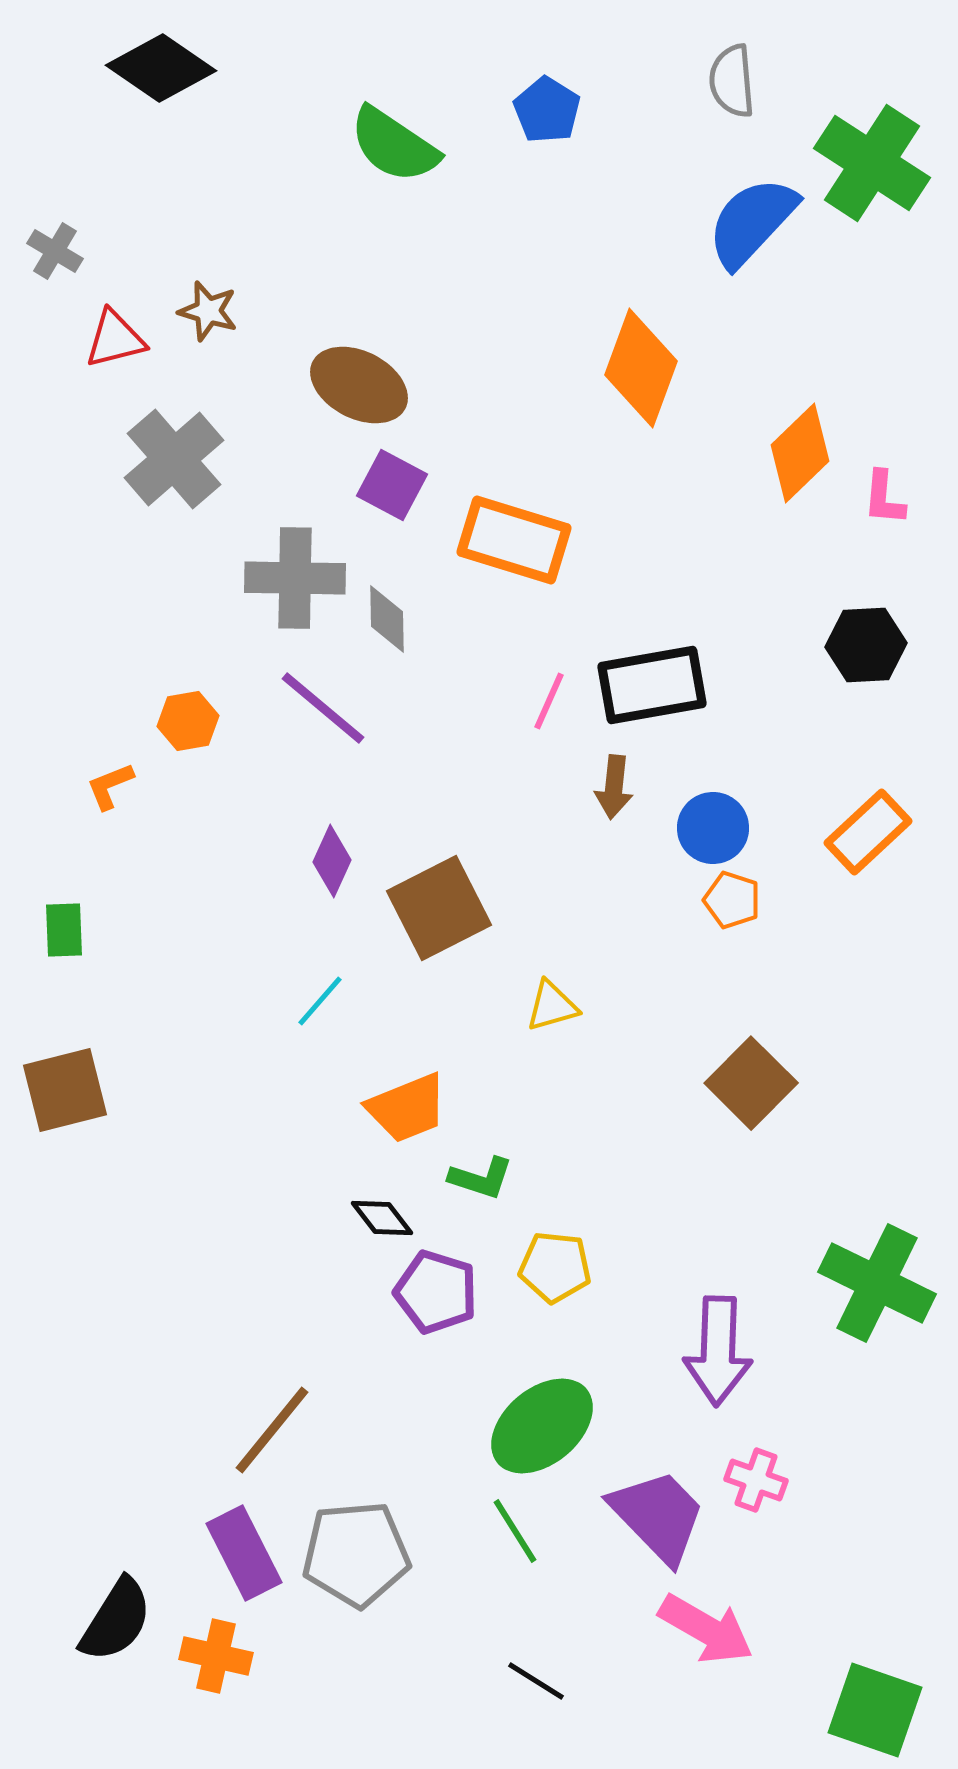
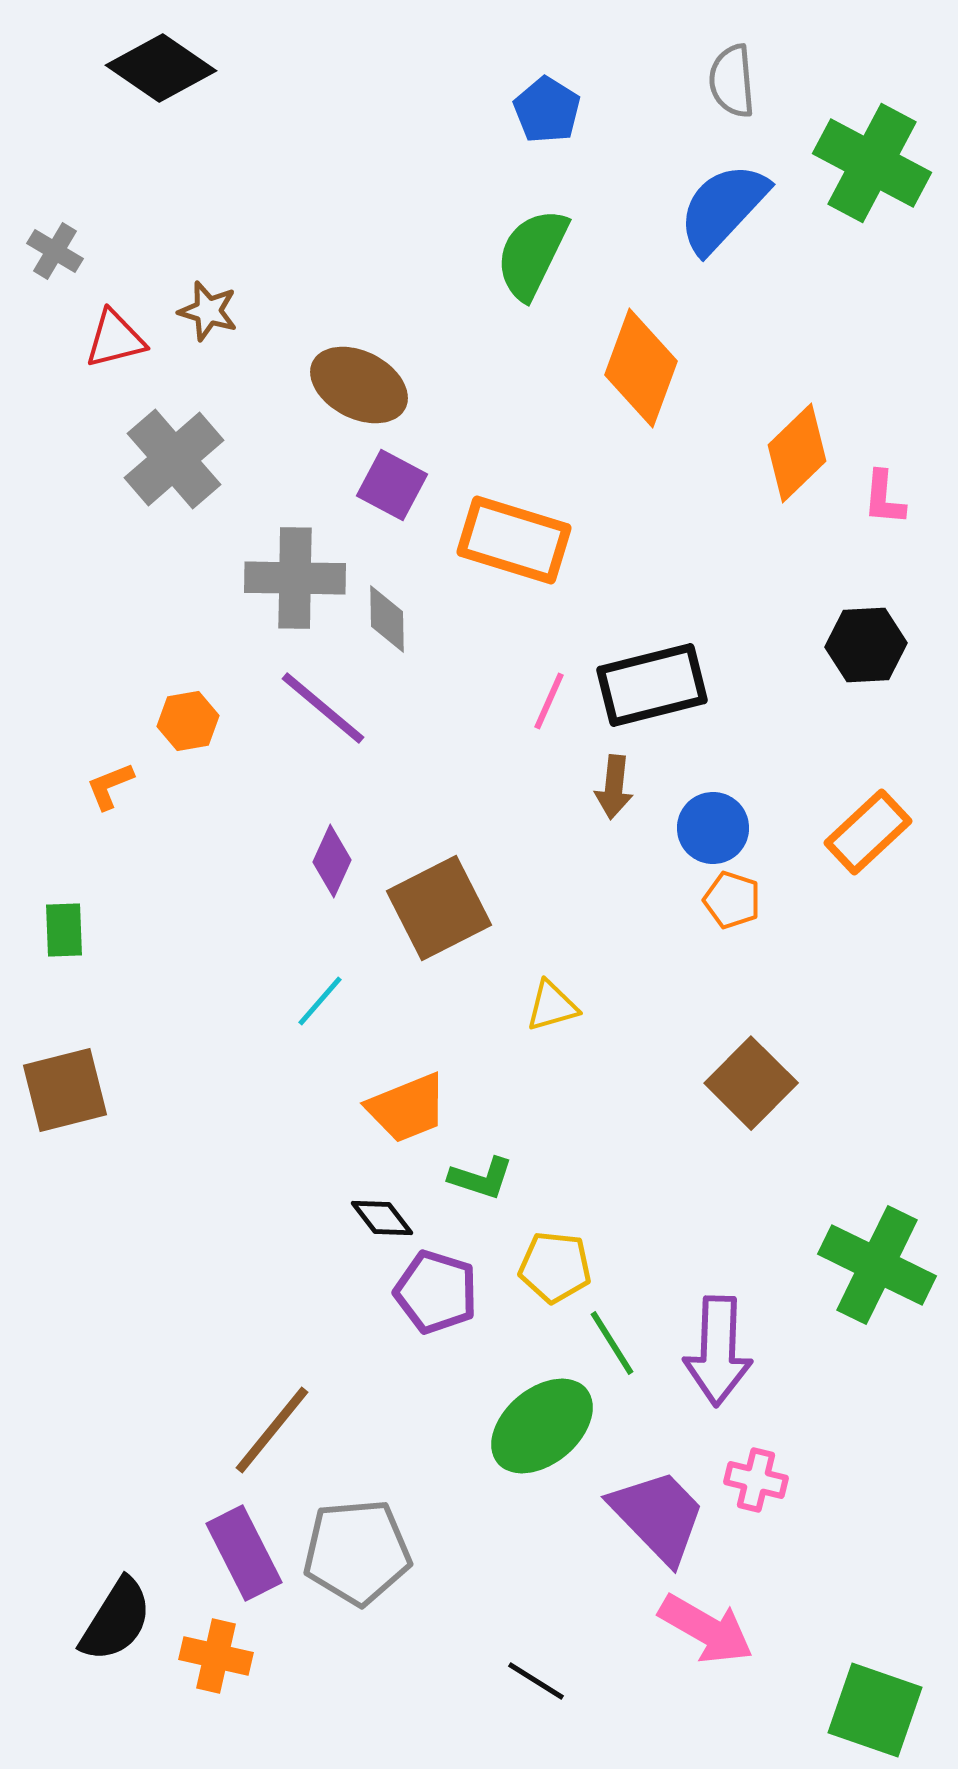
green semicircle at (394, 145): moved 138 px right, 109 px down; rotated 82 degrees clockwise
green cross at (872, 163): rotated 5 degrees counterclockwise
blue semicircle at (752, 222): moved 29 px left, 14 px up
orange diamond at (800, 453): moved 3 px left
black rectangle at (652, 685): rotated 4 degrees counterclockwise
green cross at (877, 1283): moved 18 px up
pink cross at (756, 1480): rotated 6 degrees counterclockwise
green line at (515, 1531): moved 97 px right, 188 px up
gray pentagon at (356, 1554): moved 1 px right, 2 px up
